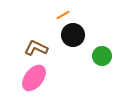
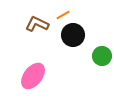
brown L-shape: moved 1 px right, 24 px up
pink ellipse: moved 1 px left, 2 px up
